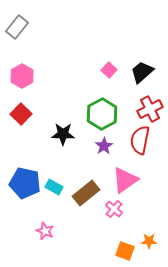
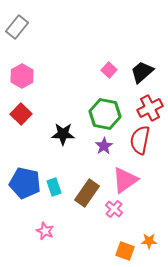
red cross: moved 1 px up
green hexagon: moved 3 px right; rotated 20 degrees counterclockwise
cyan rectangle: rotated 42 degrees clockwise
brown rectangle: moved 1 px right; rotated 16 degrees counterclockwise
